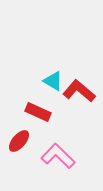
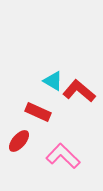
pink L-shape: moved 5 px right
